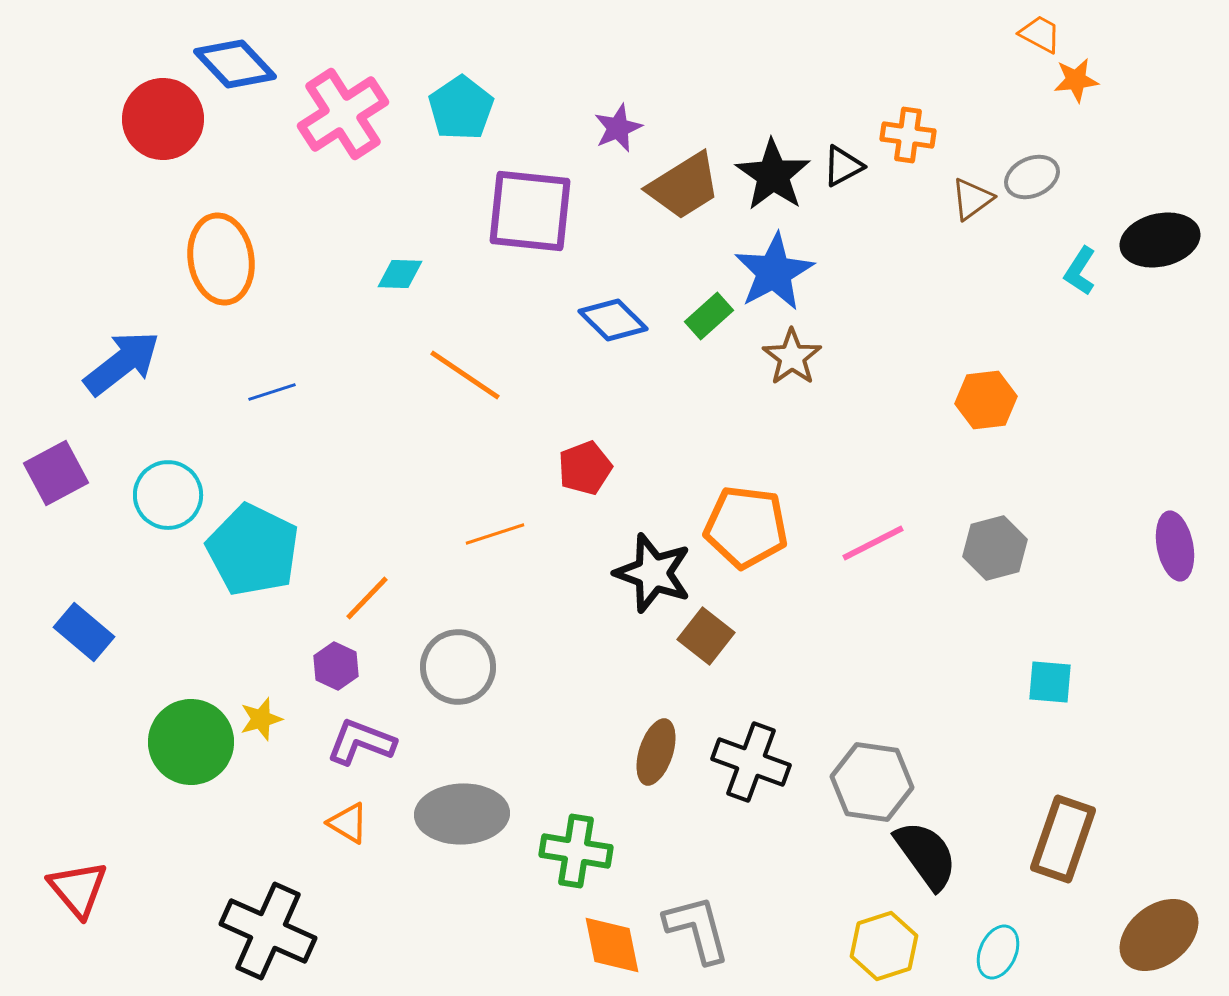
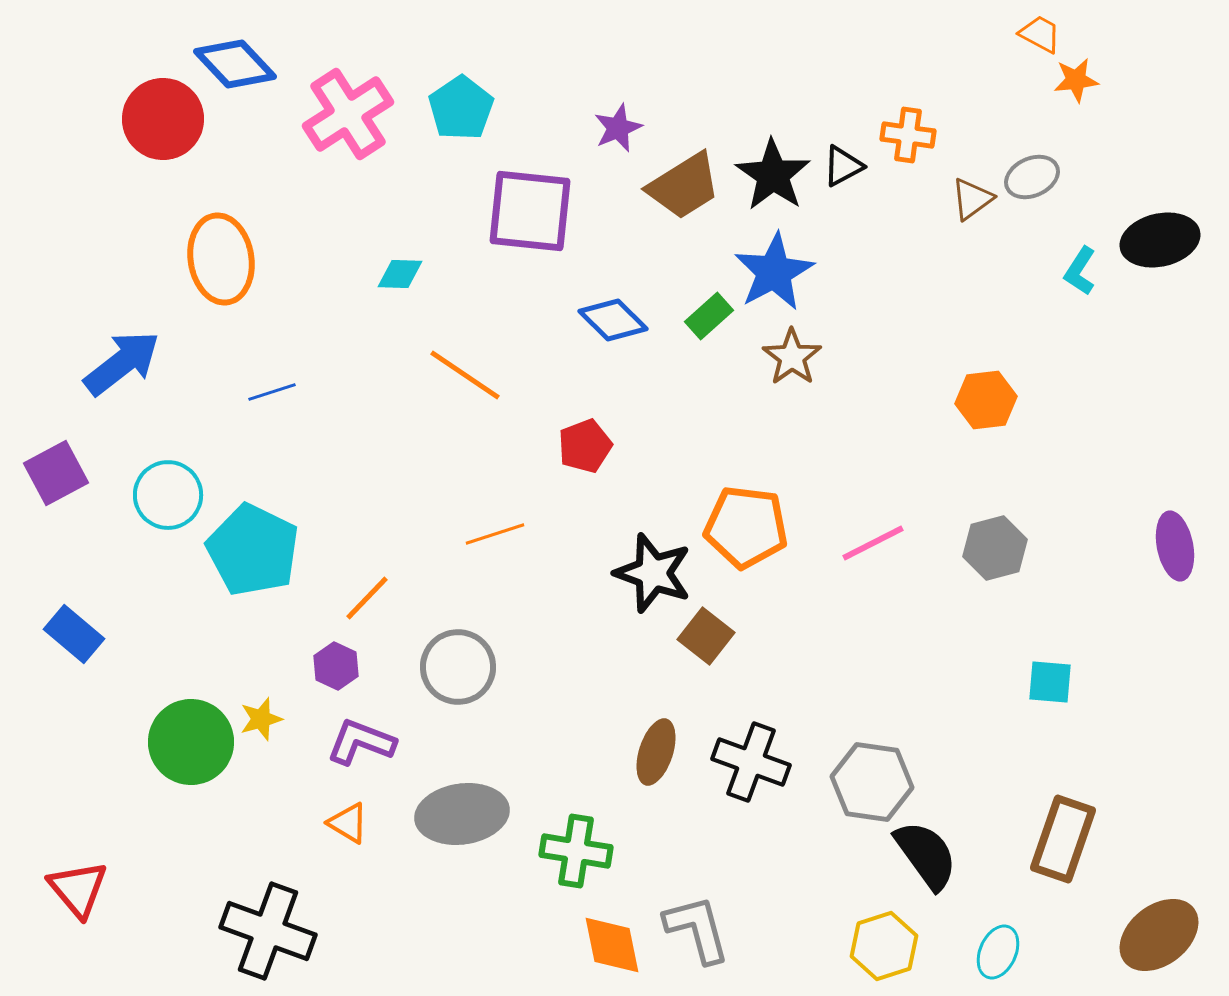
pink cross at (343, 114): moved 5 px right
red pentagon at (585, 468): moved 22 px up
blue rectangle at (84, 632): moved 10 px left, 2 px down
gray ellipse at (462, 814): rotated 6 degrees counterclockwise
black cross at (268, 931): rotated 4 degrees counterclockwise
